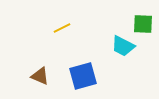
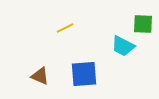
yellow line: moved 3 px right
blue square: moved 1 px right, 2 px up; rotated 12 degrees clockwise
